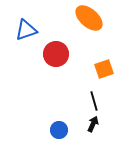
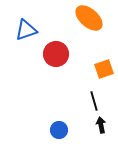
black arrow: moved 8 px right, 1 px down; rotated 35 degrees counterclockwise
